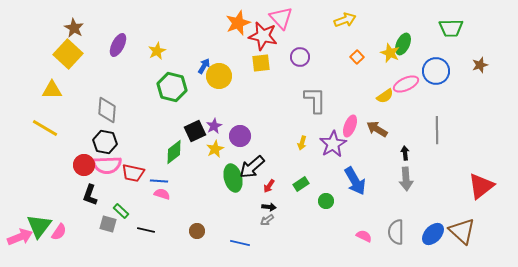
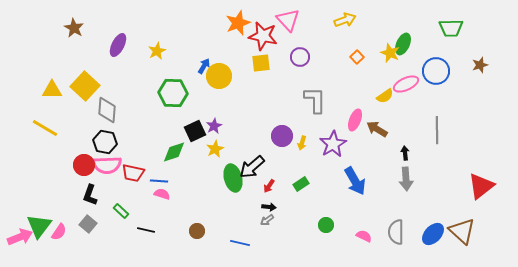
pink triangle at (281, 18): moved 7 px right, 2 px down
yellow square at (68, 54): moved 17 px right, 32 px down
green hexagon at (172, 87): moved 1 px right, 6 px down; rotated 12 degrees counterclockwise
pink ellipse at (350, 126): moved 5 px right, 6 px up
purple circle at (240, 136): moved 42 px right
green diamond at (174, 152): rotated 20 degrees clockwise
green circle at (326, 201): moved 24 px down
gray square at (108, 224): moved 20 px left; rotated 24 degrees clockwise
